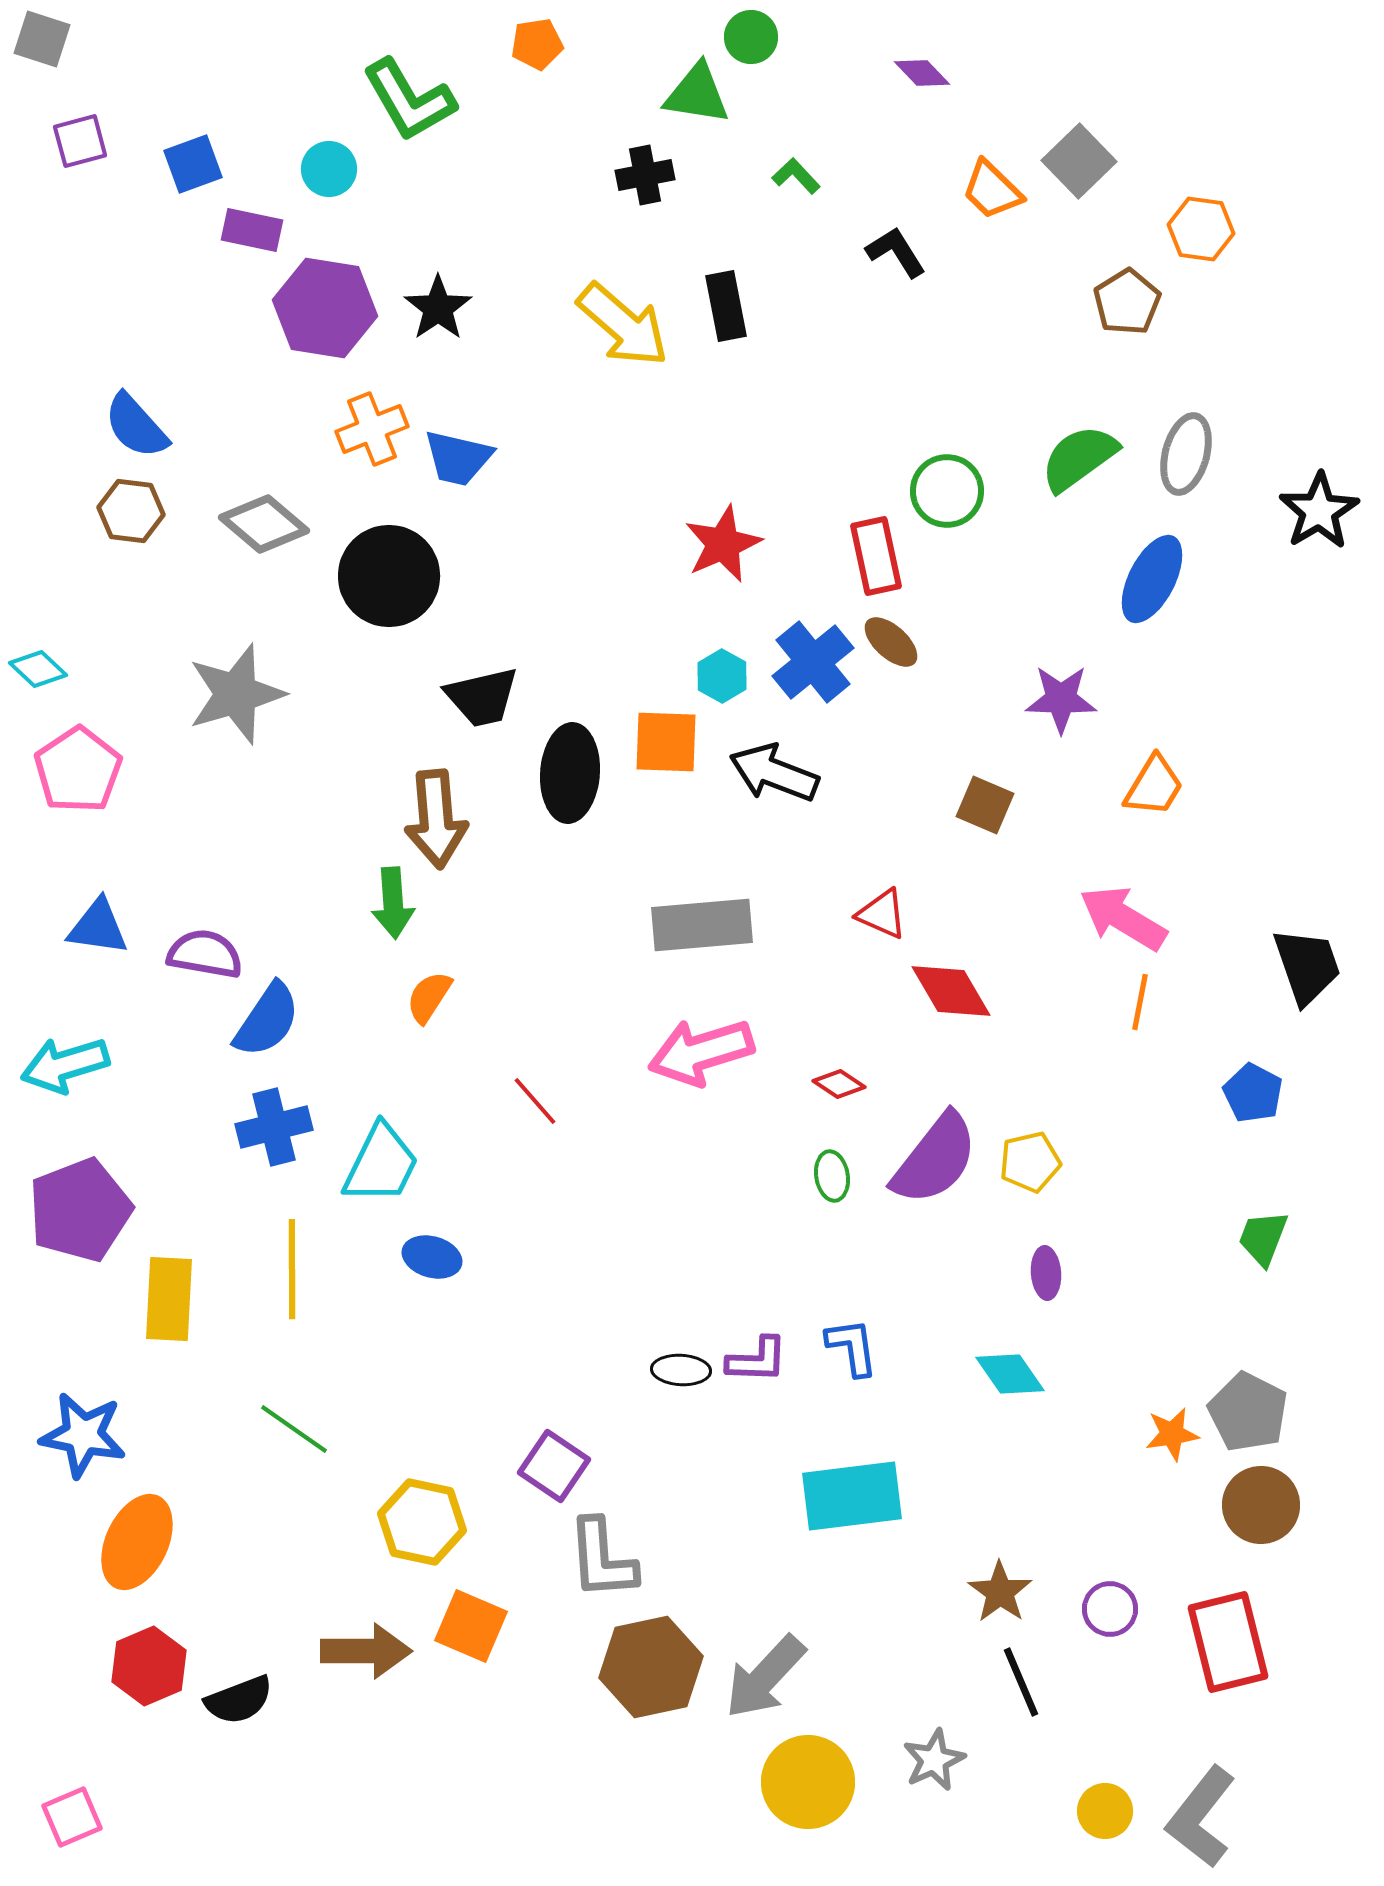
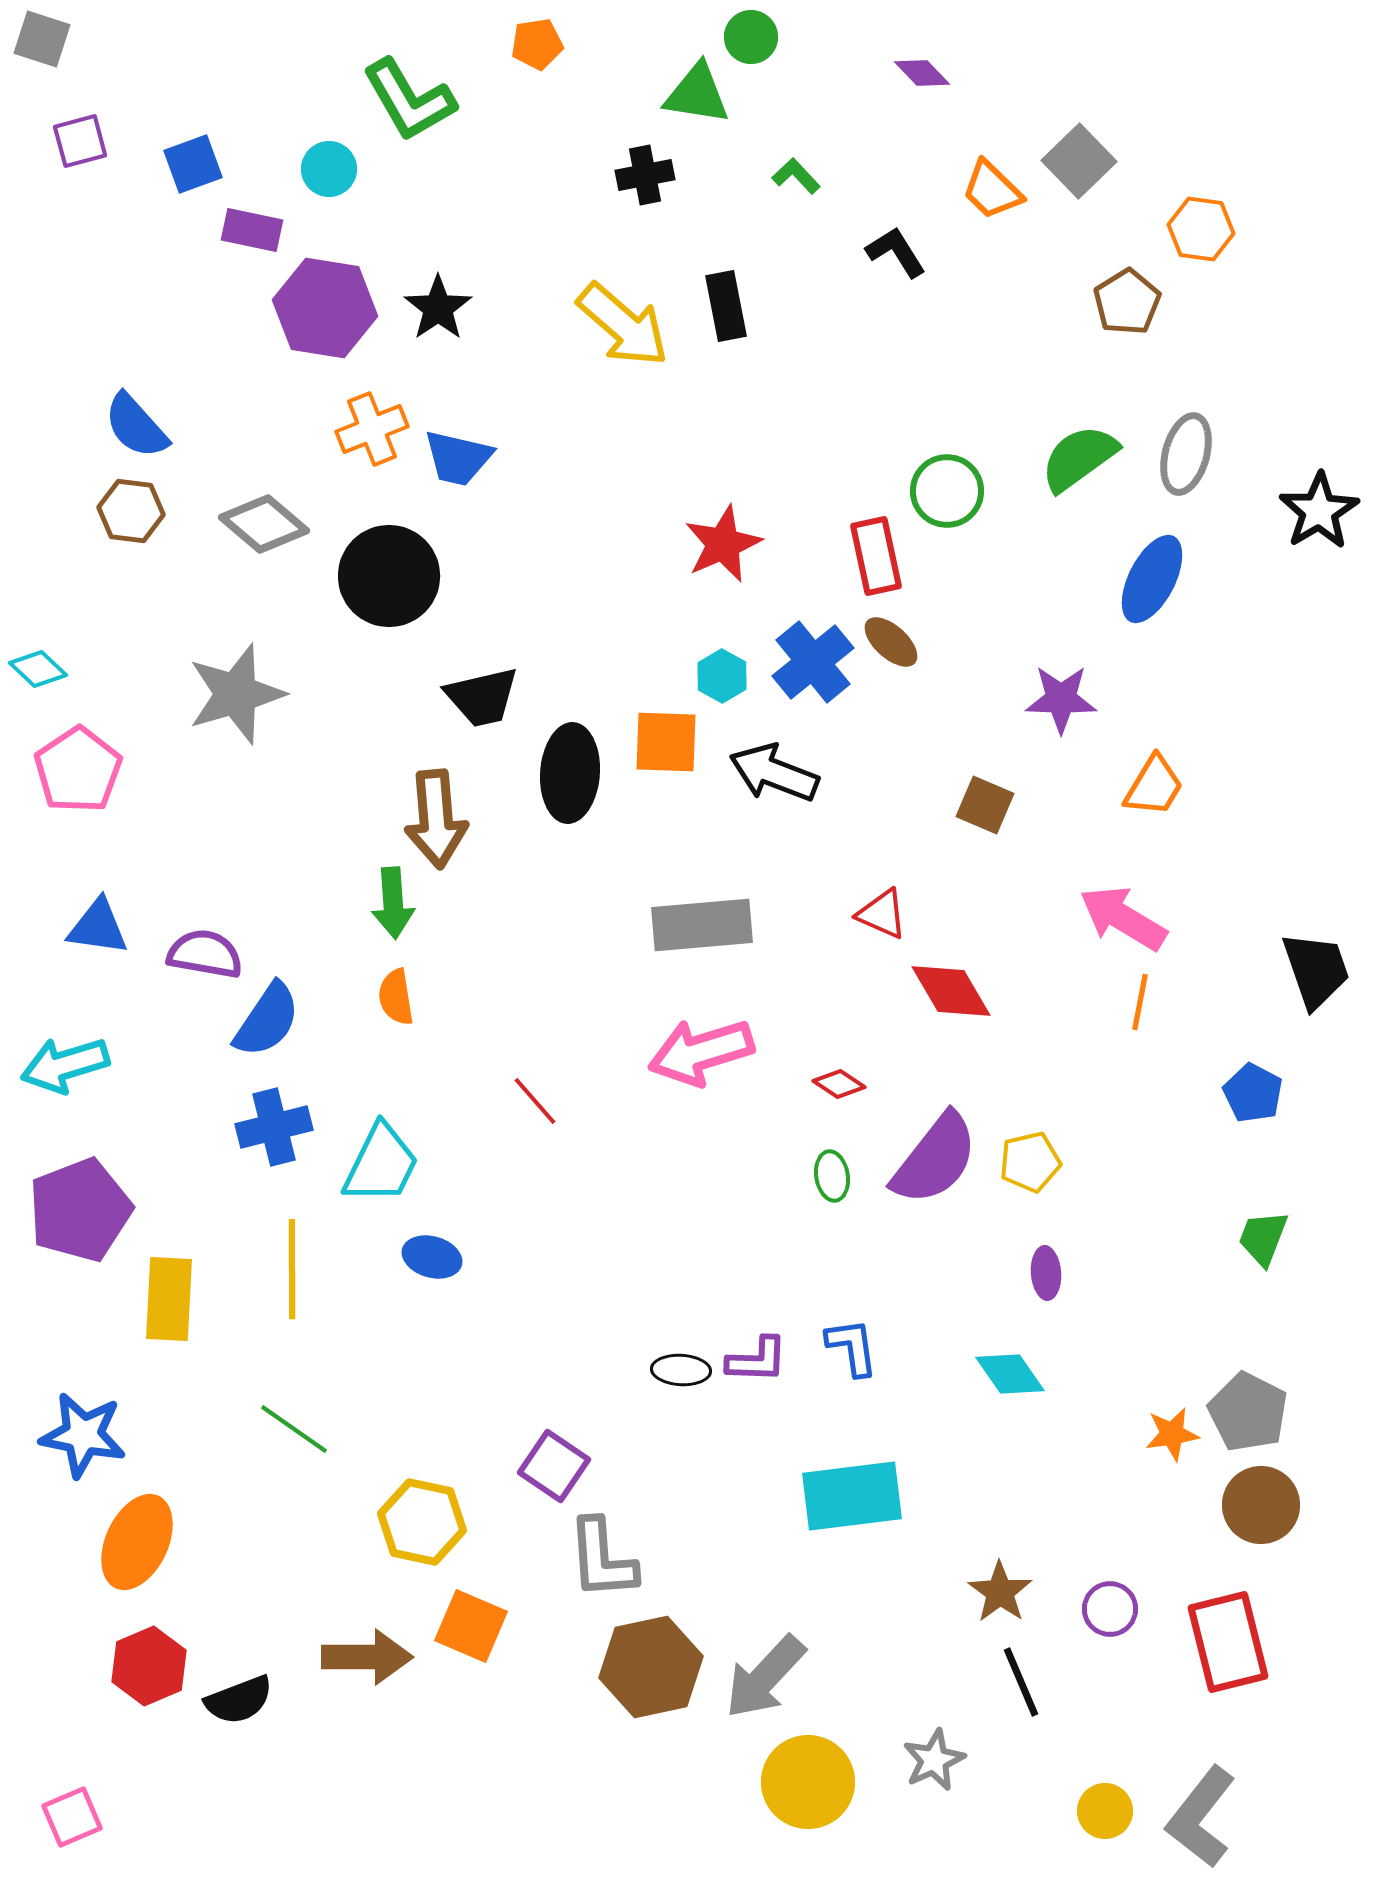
black trapezoid at (1307, 966): moved 9 px right, 4 px down
orange semicircle at (429, 997): moved 33 px left; rotated 42 degrees counterclockwise
brown arrow at (366, 1651): moved 1 px right, 6 px down
